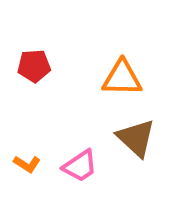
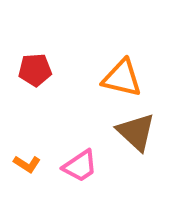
red pentagon: moved 1 px right, 4 px down
orange triangle: rotated 12 degrees clockwise
brown triangle: moved 6 px up
